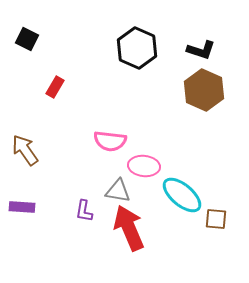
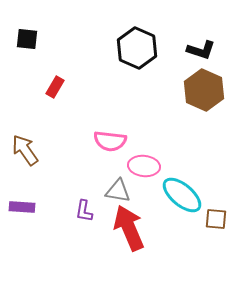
black square: rotated 20 degrees counterclockwise
